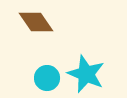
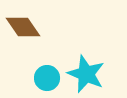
brown diamond: moved 13 px left, 5 px down
